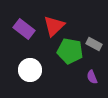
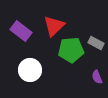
purple rectangle: moved 3 px left, 2 px down
gray rectangle: moved 2 px right, 1 px up
green pentagon: moved 1 px right, 1 px up; rotated 15 degrees counterclockwise
purple semicircle: moved 5 px right
